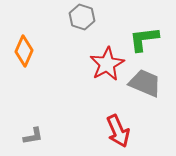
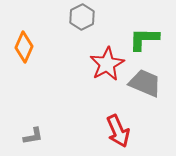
gray hexagon: rotated 15 degrees clockwise
green L-shape: rotated 8 degrees clockwise
orange diamond: moved 4 px up
